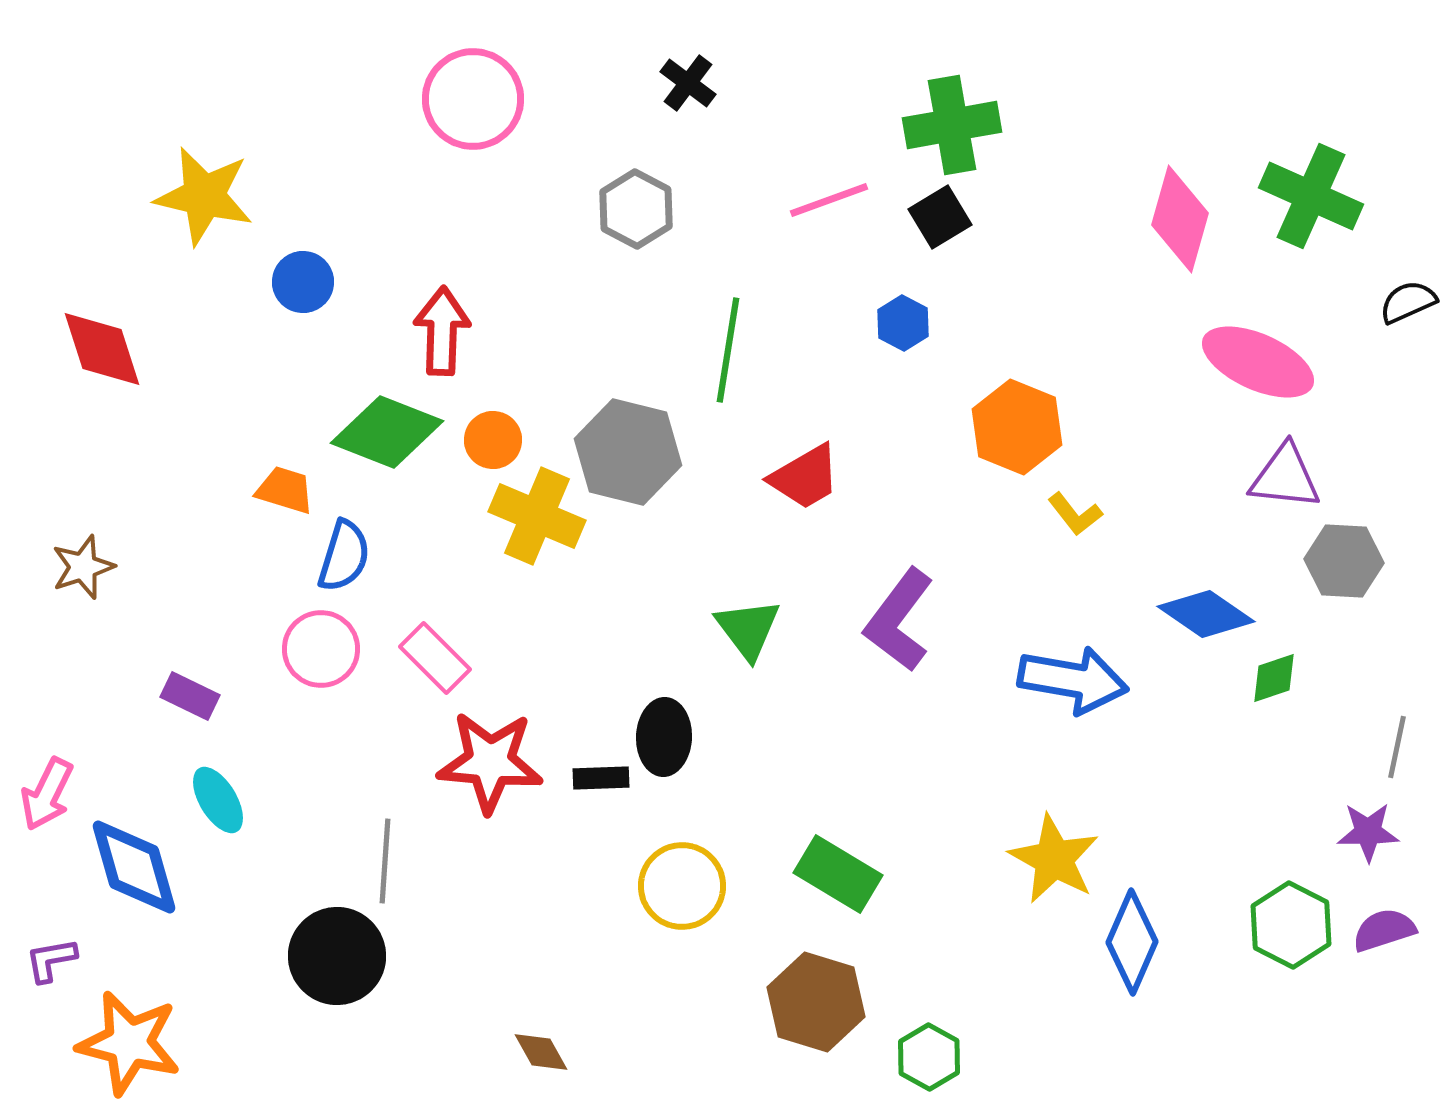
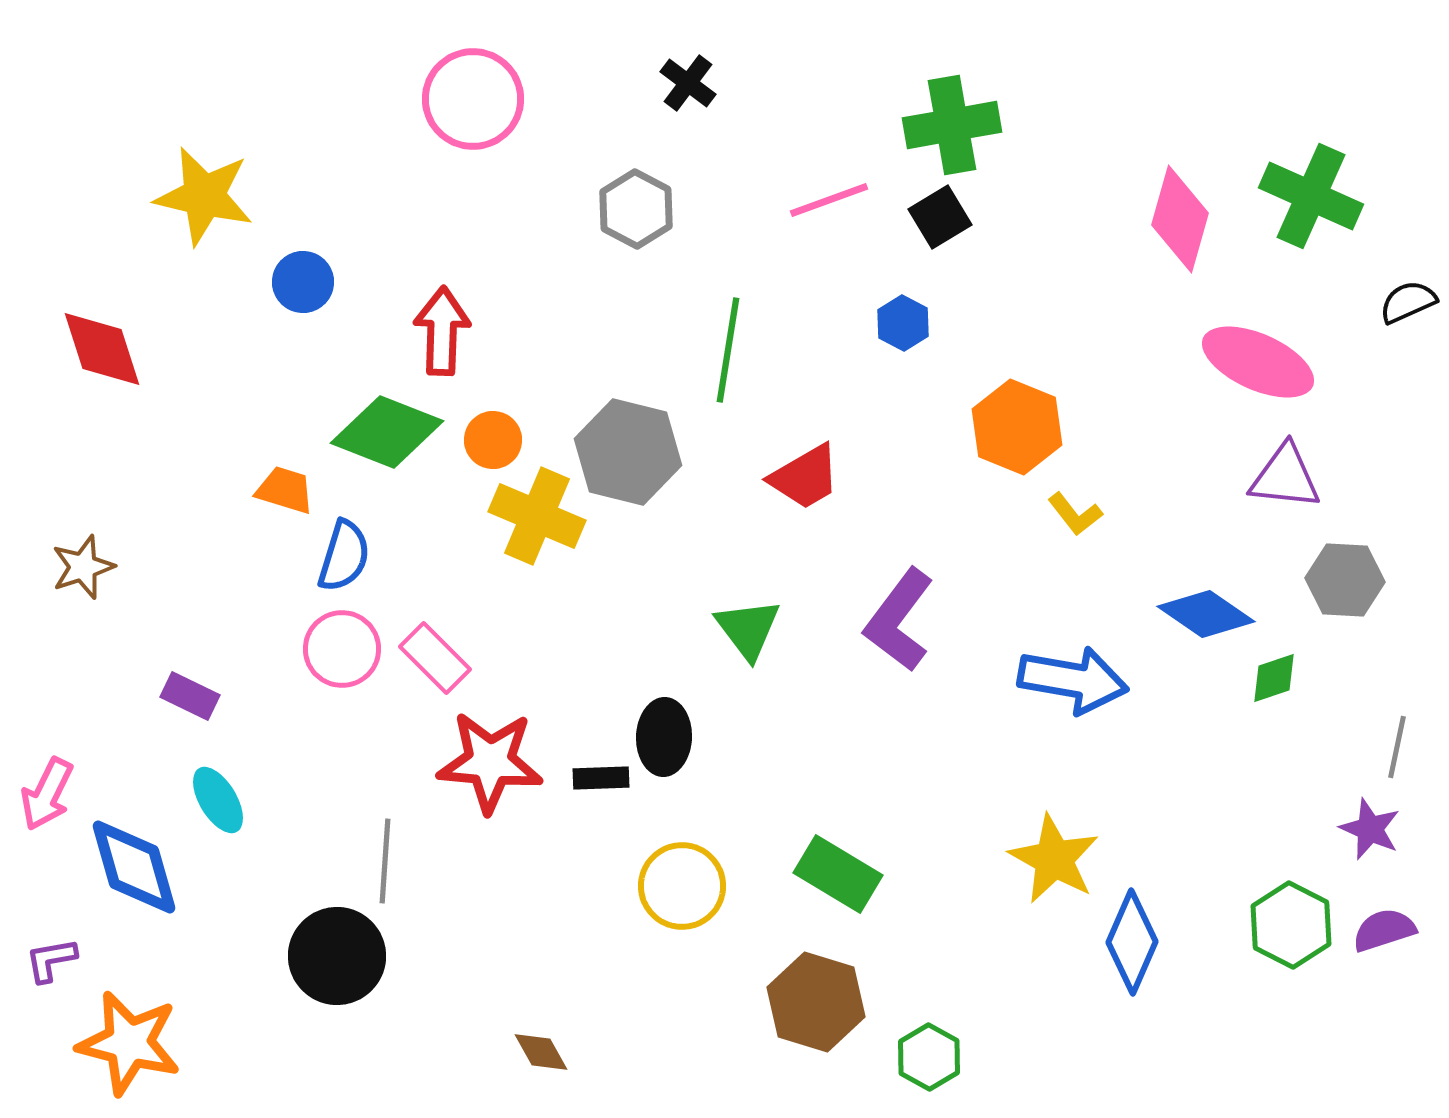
gray hexagon at (1344, 561): moved 1 px right, 19 px down
pink circle at (321, 649): moved 21 px right
purple star at (1368, 832): moved 2 px right, 3 px up; rotated 24 degrees clockwise
